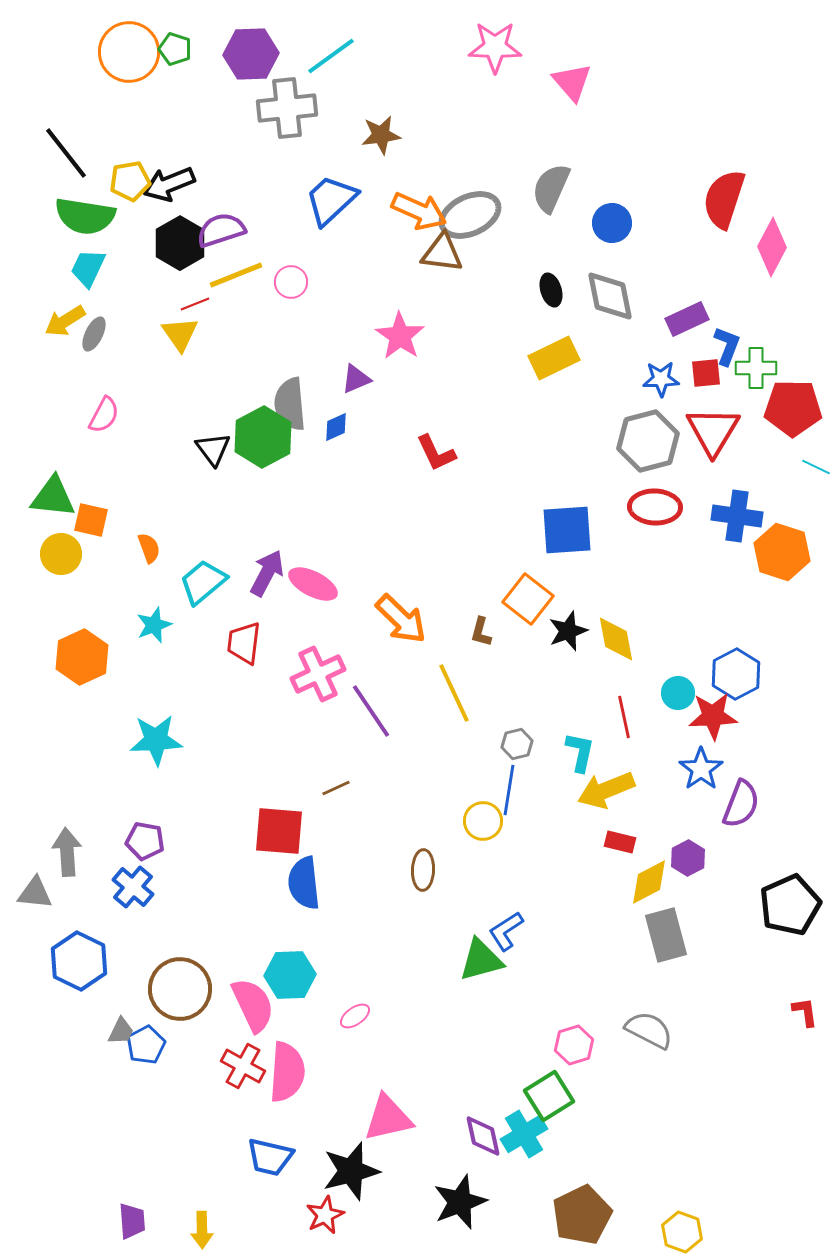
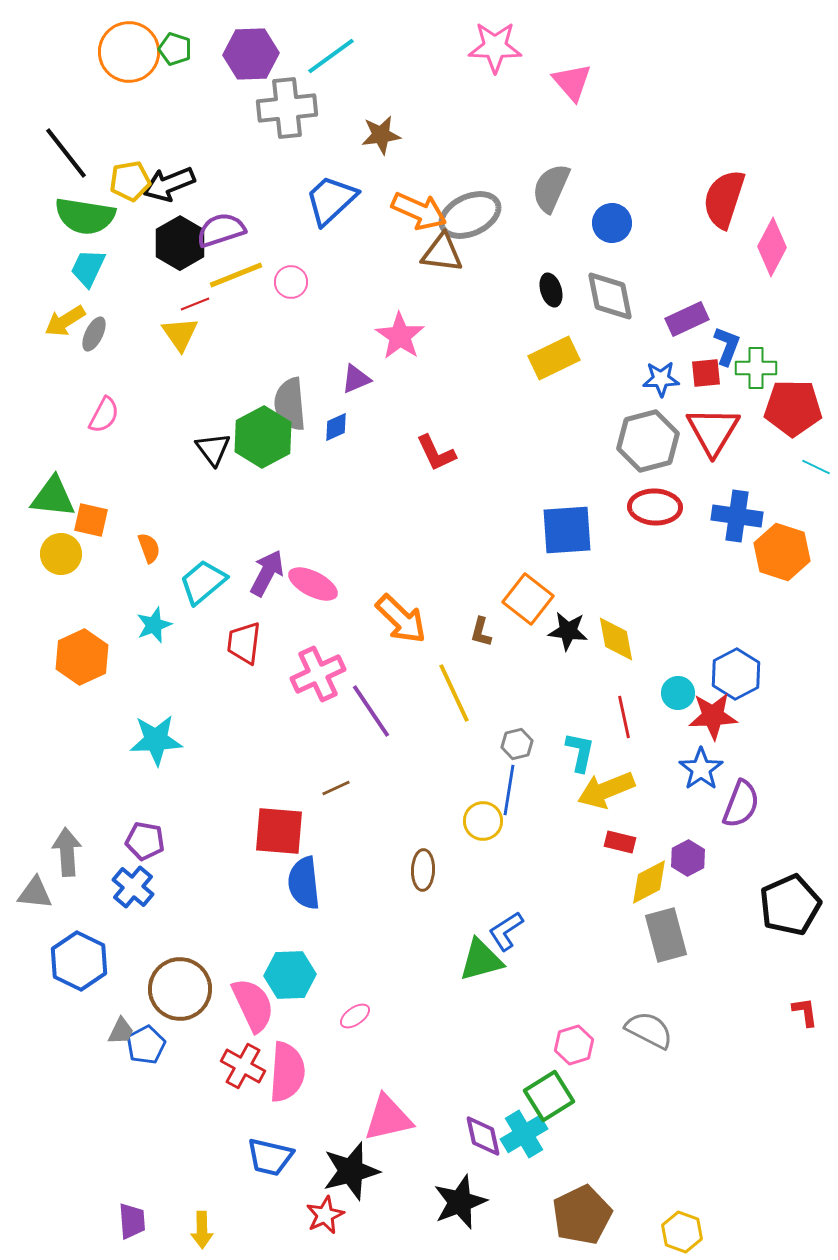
black star at (568, 631): rotated 27 degrees clockwise
